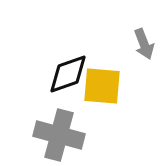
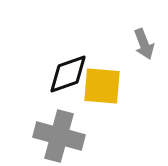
gray cross: moved 1 px down
